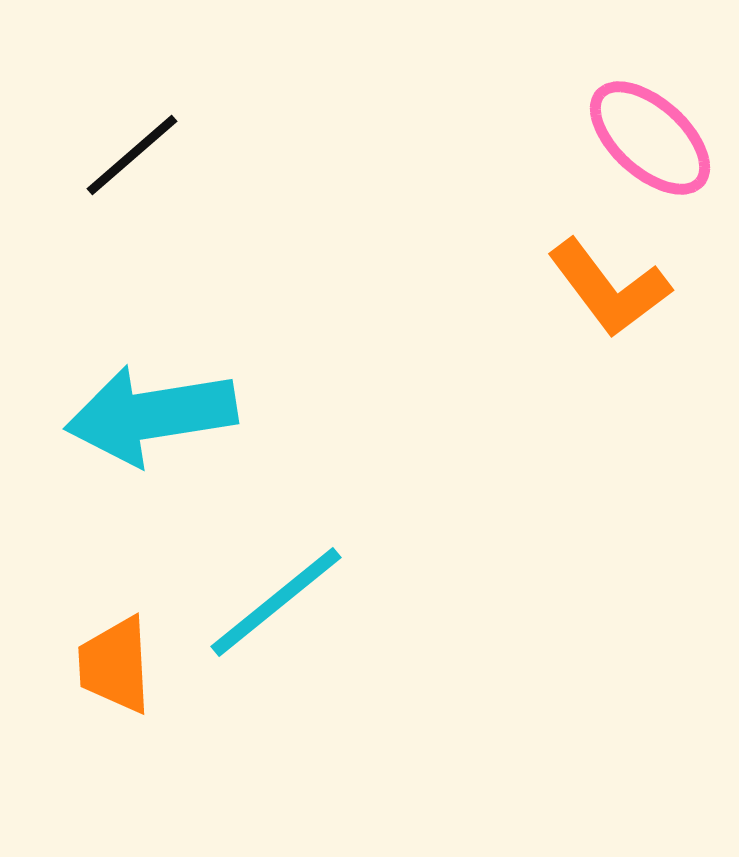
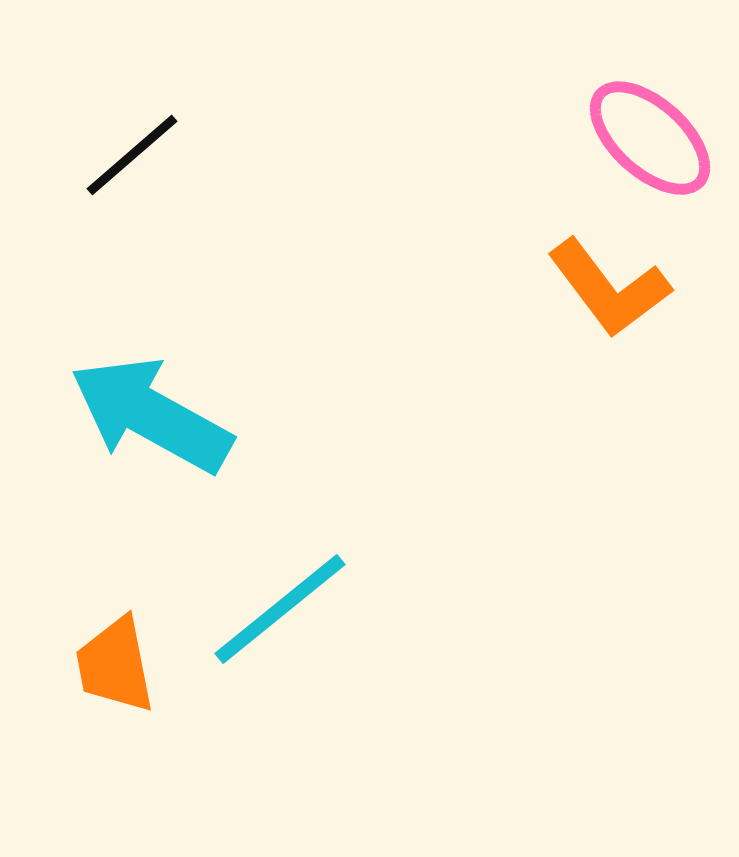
cyan arrow: rotated 38 degrees clockwise
cyan line: moved 4 px right, 7 px down
orange trapezoid: rotated 8 degrees counterclockwise
